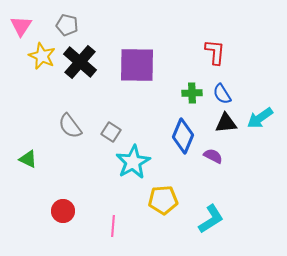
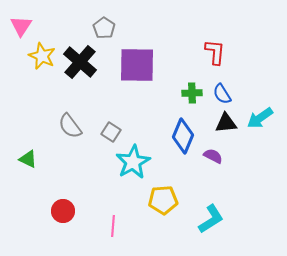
gray pentagon: moved 37 px right, 3 px down; rotated 20 degrees clockwise
